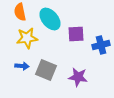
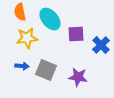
blue cross: rotated 30 degrees counterclockwise
